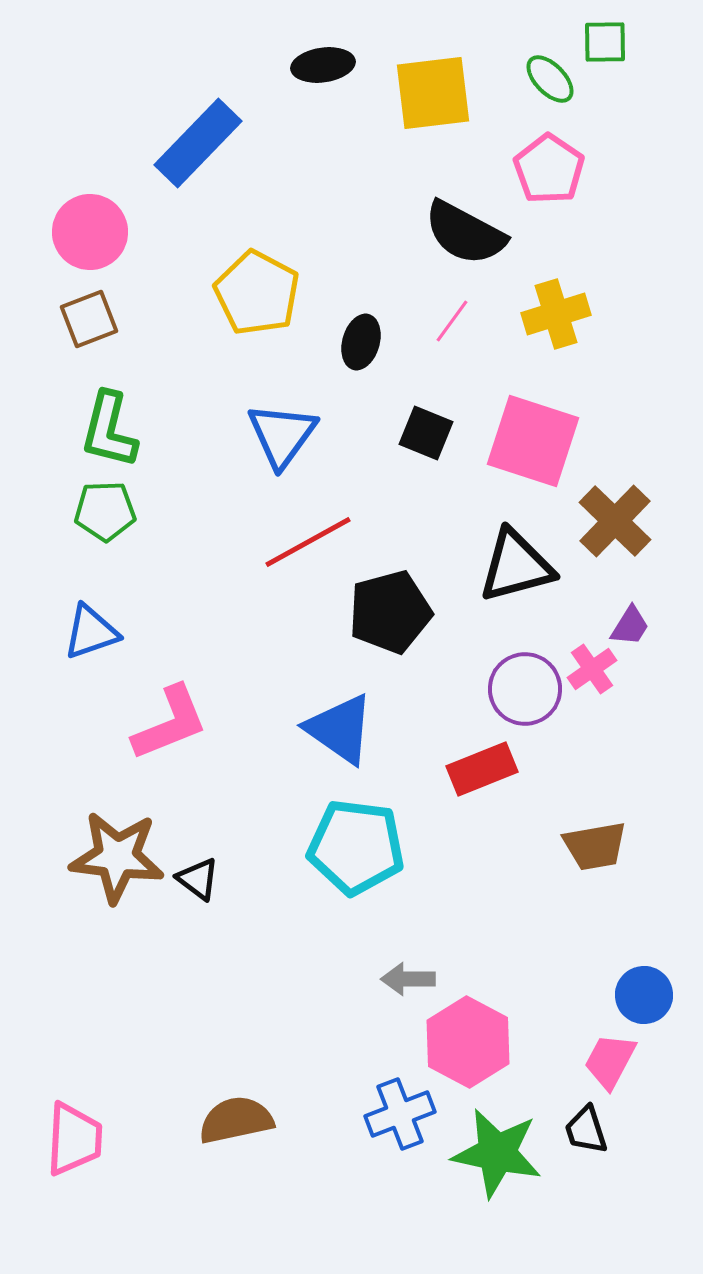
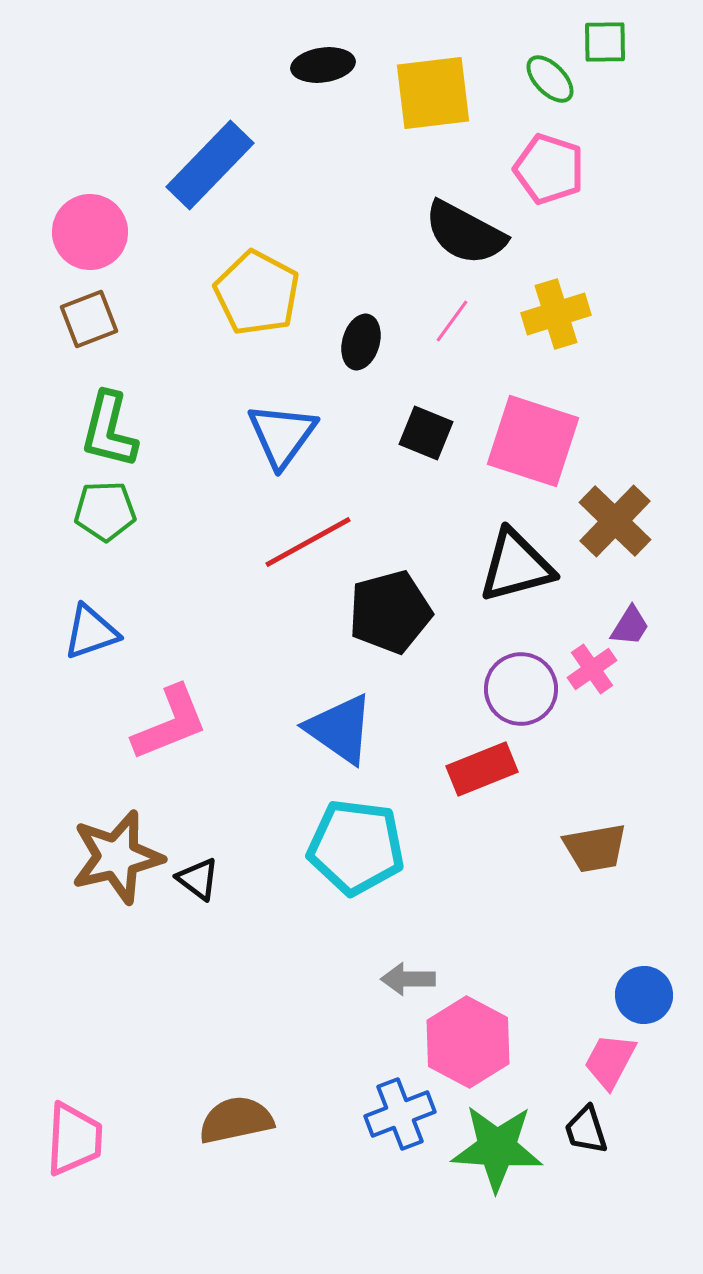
blue rectangle at (198, 143): moved 12 px right, 22 px down
pink pentagon at (549, 169): rotated 16 degrees counterclockwise
purple circle at (525, 689): moved 4 px left
brown trapezoid at (595, 846): moved 2 px down
brown star at (117, 857): rotated 20 degrees counterclockwise
green star at (497, 1153): moved 5 px up; rotated 8 degrees counterclockwise
